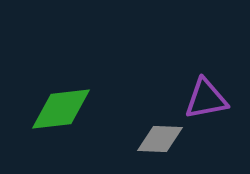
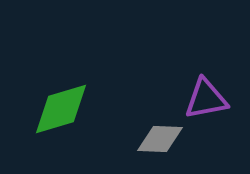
green diamond: rotated 10 degrees counterclockwise
